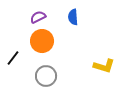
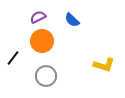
blue semicircle: moved 1 px left, 3 px down; rotated 42 degrees counterclockwise
yellow L-shape: moved 1 px up
